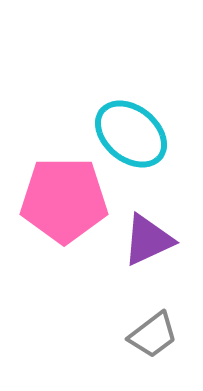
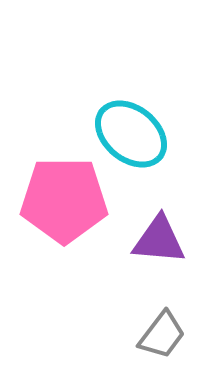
purple triangle: moved 11 px right; rotated 30 degrees clockwise
gray trapezoid: moved 9 px right; rotated 16 degrees counterclockwise
